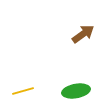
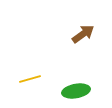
yellow line: moved 7 px right, 12 px up
